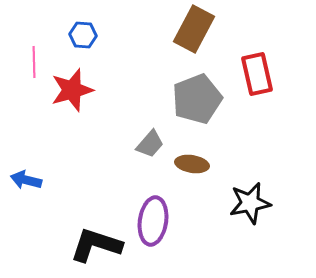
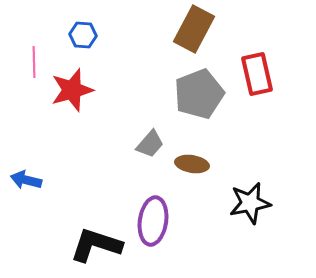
gray pentagon: moved 2 px right, 5 px up
